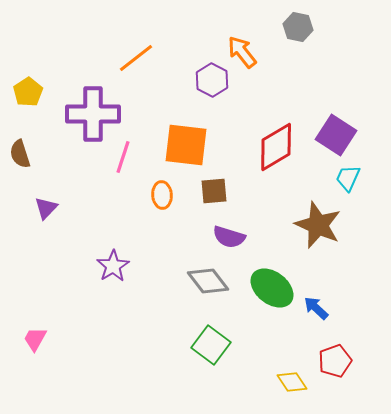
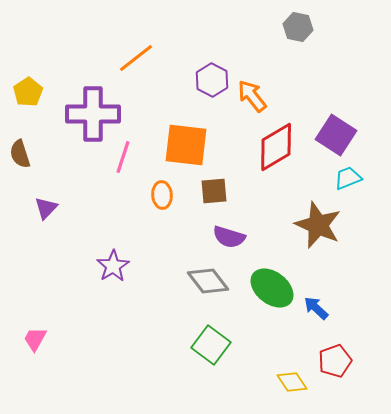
orange arrow: moved 10 px right, 44 px down
cyan trapezoid: rotated 44 degrees clockwise
